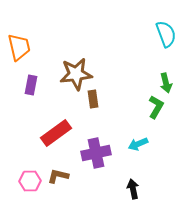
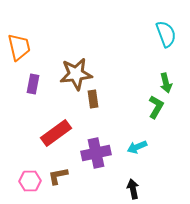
purple rectangle: moved 2 px right, 1 px up
cyan arrow: moved 1 px left, 3 px down
brown L-shape: rotated 25 degrees counterclockwise
